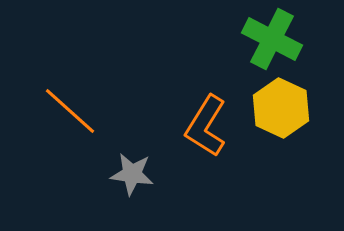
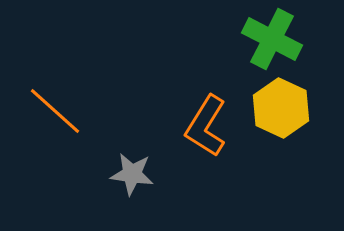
orange line: moved 15 px left
